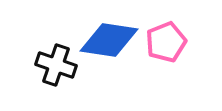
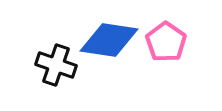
pink pentagon: rotated 15 degrees counterclockwise
